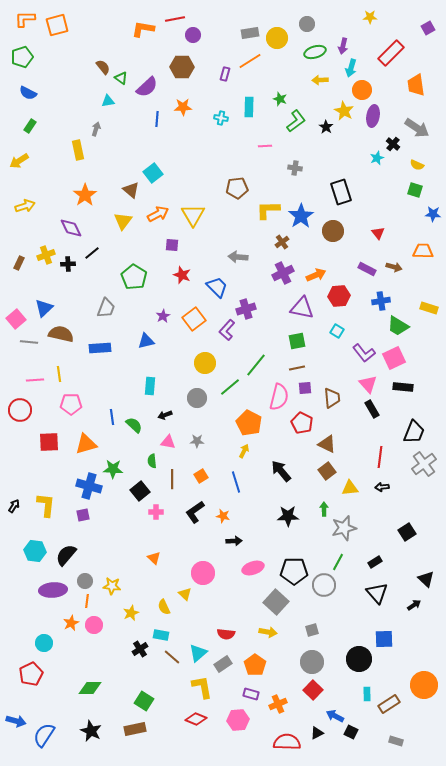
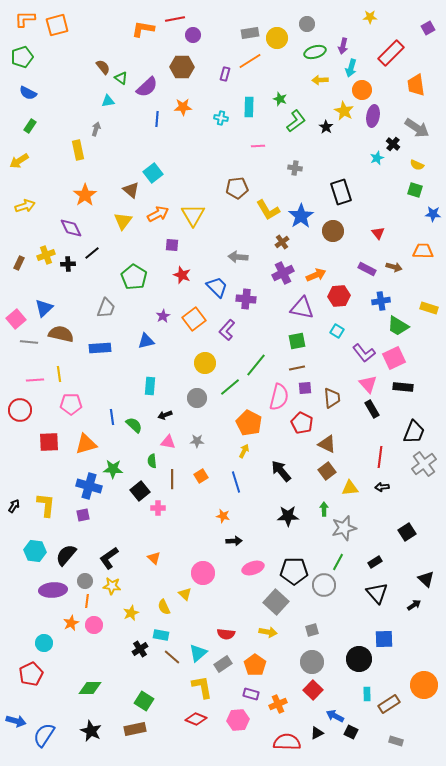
pink line at (265, 146): moved 7 px left
yellow L-shape at (268, 210): rotated 120 degrees counterclockwise
purple cross at (246, 309): moved 10 px up; rotated 24 degrees clockwise
pink cross at (156, 512): moved 2 px right, 4 px up
black L-shape at (195, 512): moved 86 px left, 46 px down
